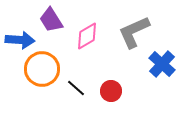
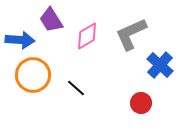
gray L-shape: moved 3 px left, 2 px down
blue cross: moved 2 px left, 1 px down
orange circle: moved 9 px left, 6 px down
red circle: moved 30 px right, 12 px down
